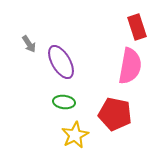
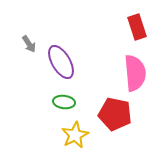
pink semicircle: moved 5 px right, 7 px down; rotated 15 degrees counterclockwise
